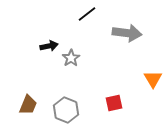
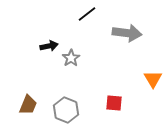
red square: rotated 18 degrees clockwise
